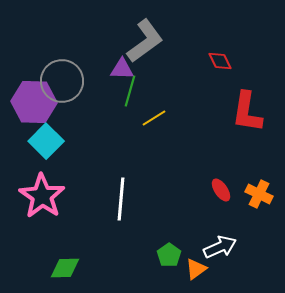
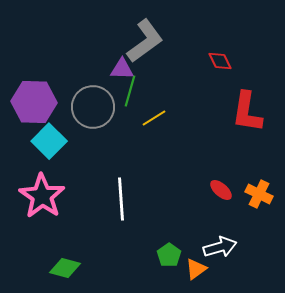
gray circle: moved 31 px right, 26 px down
cyan square: moved 3 px right
red ellipse: rotated 15 degrees counterclockwise
white line: rotated 9 degrees counterclockwise
white arrow: rotated 8 degrees clockwise
green diamond: rotated 16 degrees clockwise
